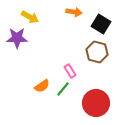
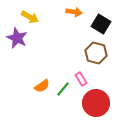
purple star: rotated 25 degrees clockwise
brown hexagon: moved 1 px left, 1 px down
pink rectangle: moved 11 px right, 8 px down
